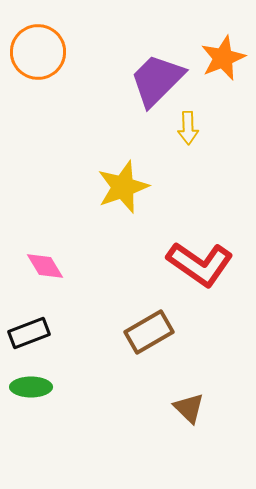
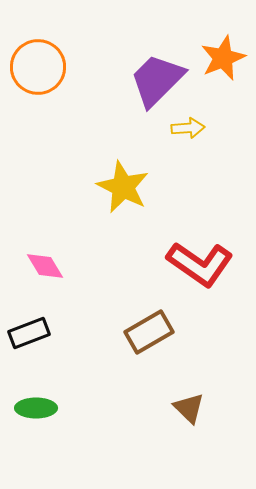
orange circle: moved 15 px down
yellow arrow: rotated 92 degrees counterclockwise
yellow star: rotated 26 degrees counterclockwise
green ellipse: moved 5 px right, 21 px down
